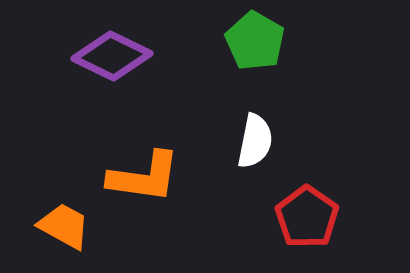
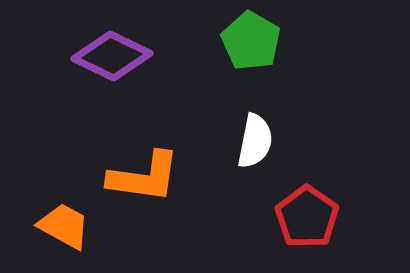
green pentagon: moved 4 px left
